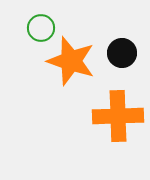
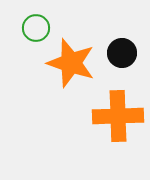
green circle: moved 5 px left
orange star: moved 2 px down
